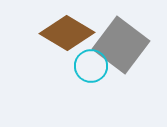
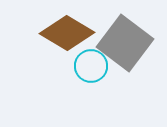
gray square: moved 4 px right, 2 px up
